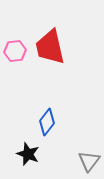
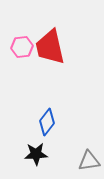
pink hexagon: moved 7 px right, 4 px up
black star: moved 8 px right; rotated 25 degrees counterclockwise
gray triangle: rotated 45 degrees clockwise
